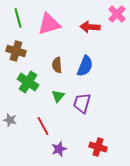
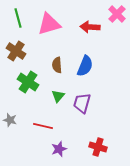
brown cross: rotated 18 degrees clockwise
red line: rotated 48 degrees counterclockwise
